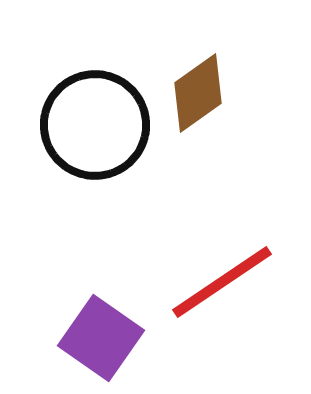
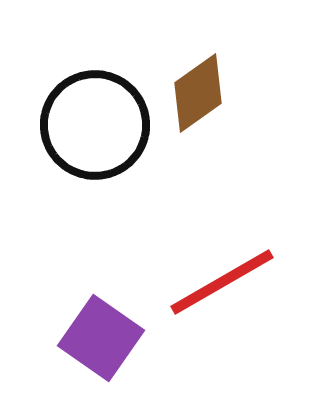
red line: rotated 4 degrees clockwise
